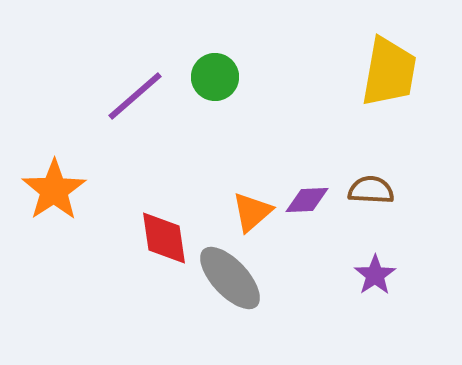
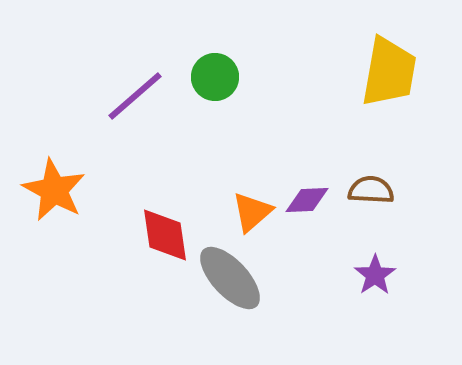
orange star: rotated 10 degrees counterclockwise
red diamond: moved 1 px right, 3 px up
